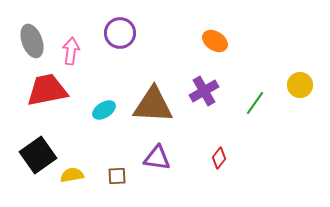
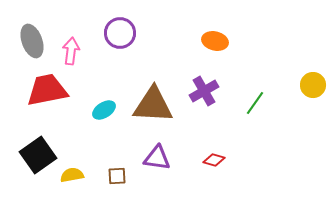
orange ellipse: rotated 20 degrees counterclockwise
yellow circle: moved 13 px right
red diamond: moved 5 px left, 2 px down; rotated 70 degrees clockwise
